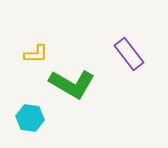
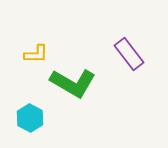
green L-shape: moved 1 px right, 1 px up
cyan hexagon: rotated 20 degrees clockwise
